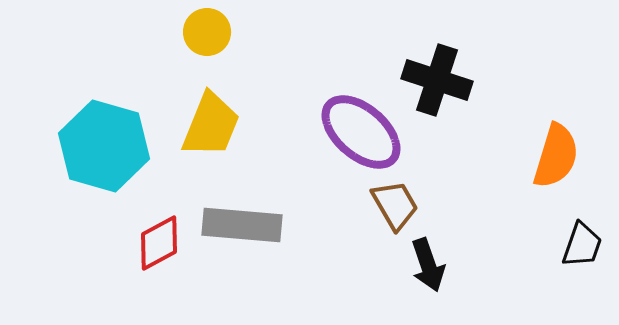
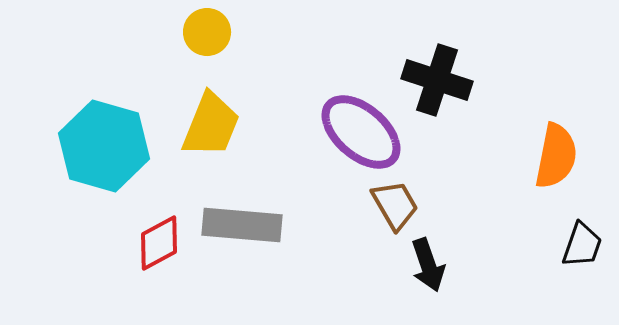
orange semicircle: rotated 6 degrees counterclockwise
